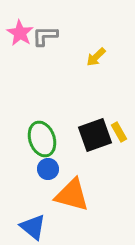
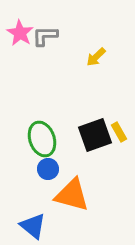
blue triangle: moved 1 px up
